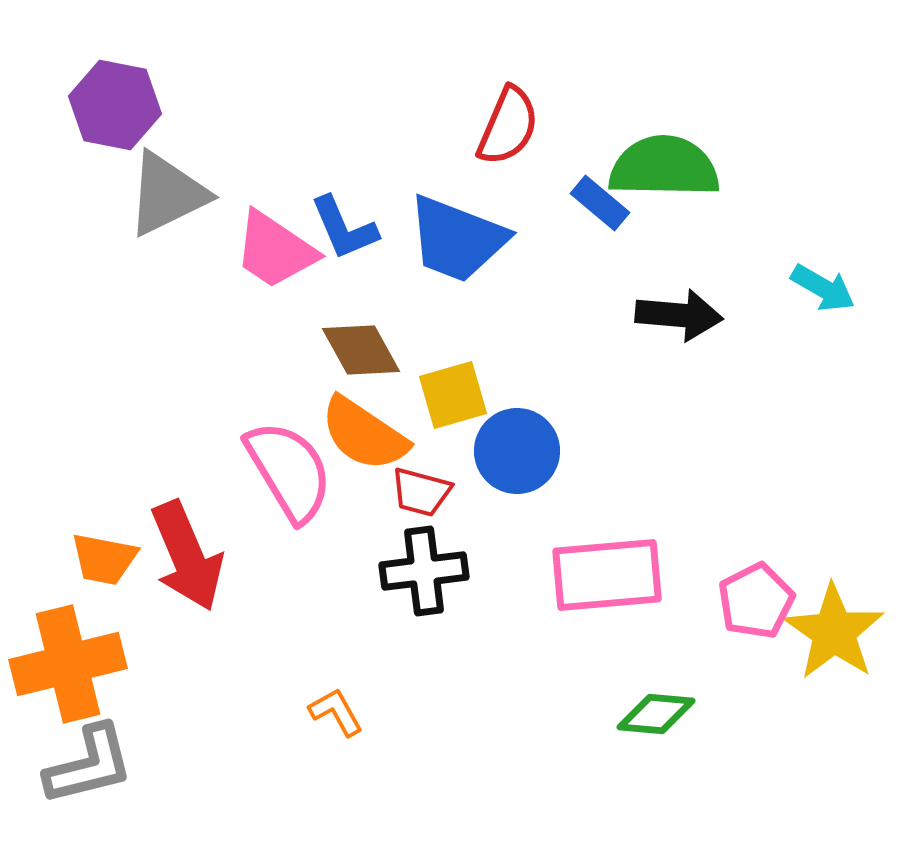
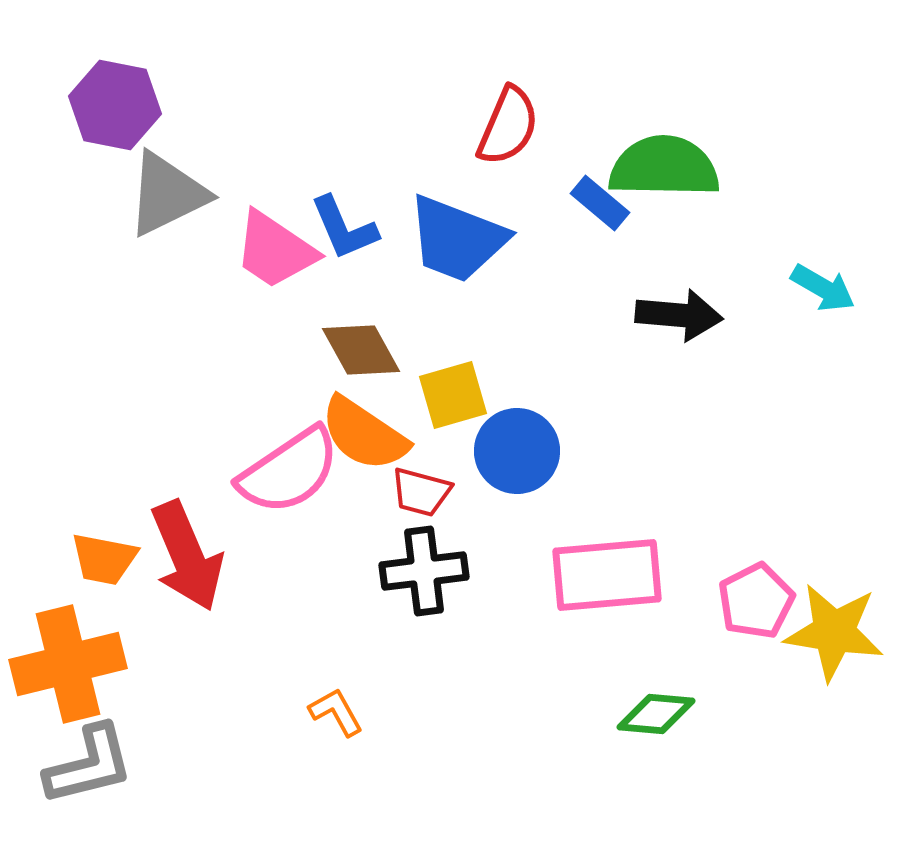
pink semicircle: rotated 87 degrees clockwise
yellow star: rotated 26 degrees counterclockwise
